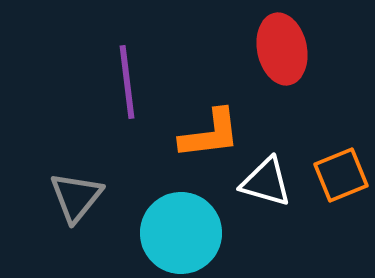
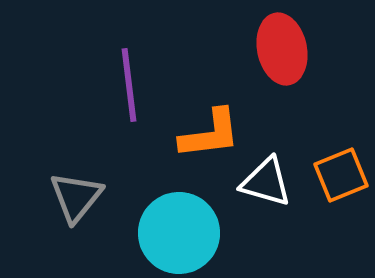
purple line: moved 2 px right, 3 px down
cyan circle: moved 2 px left
